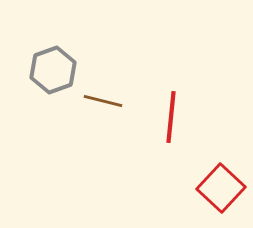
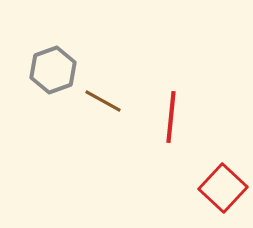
brown line: rotated 15 degrees clockwise
red square: moved 2 px right
